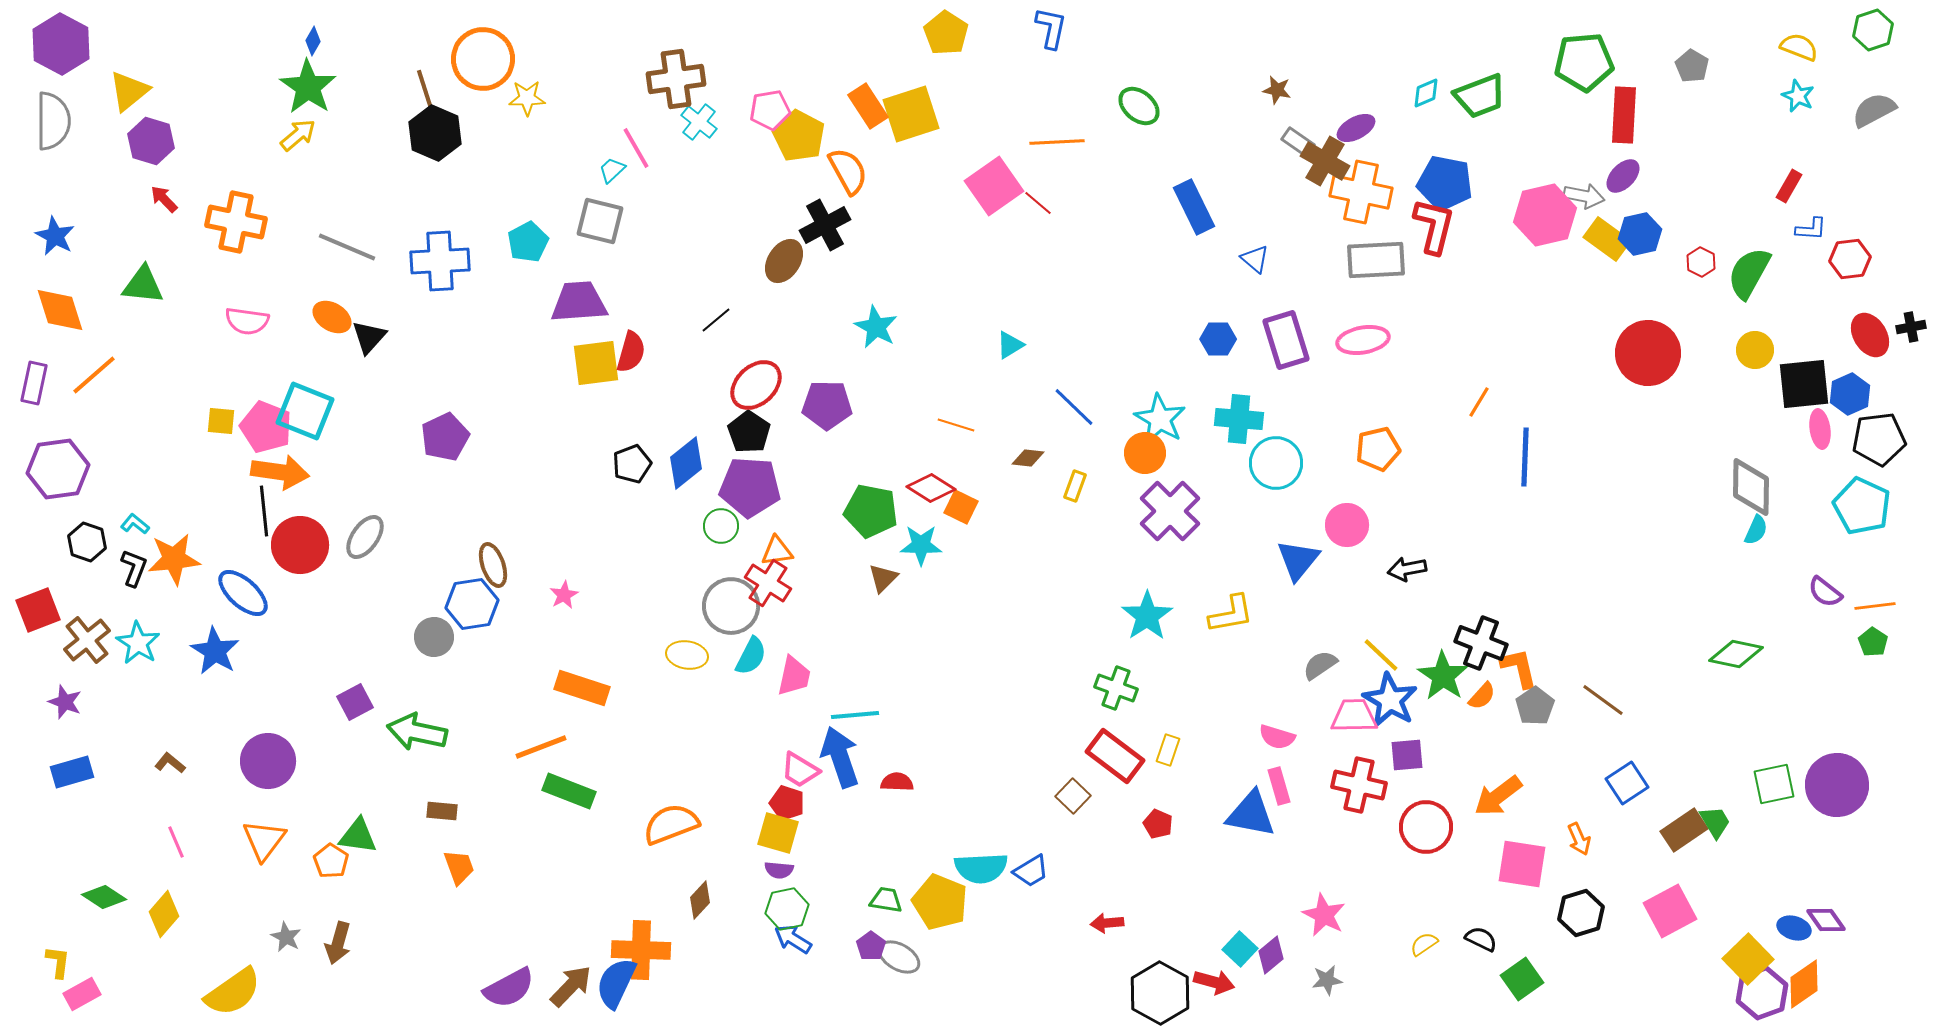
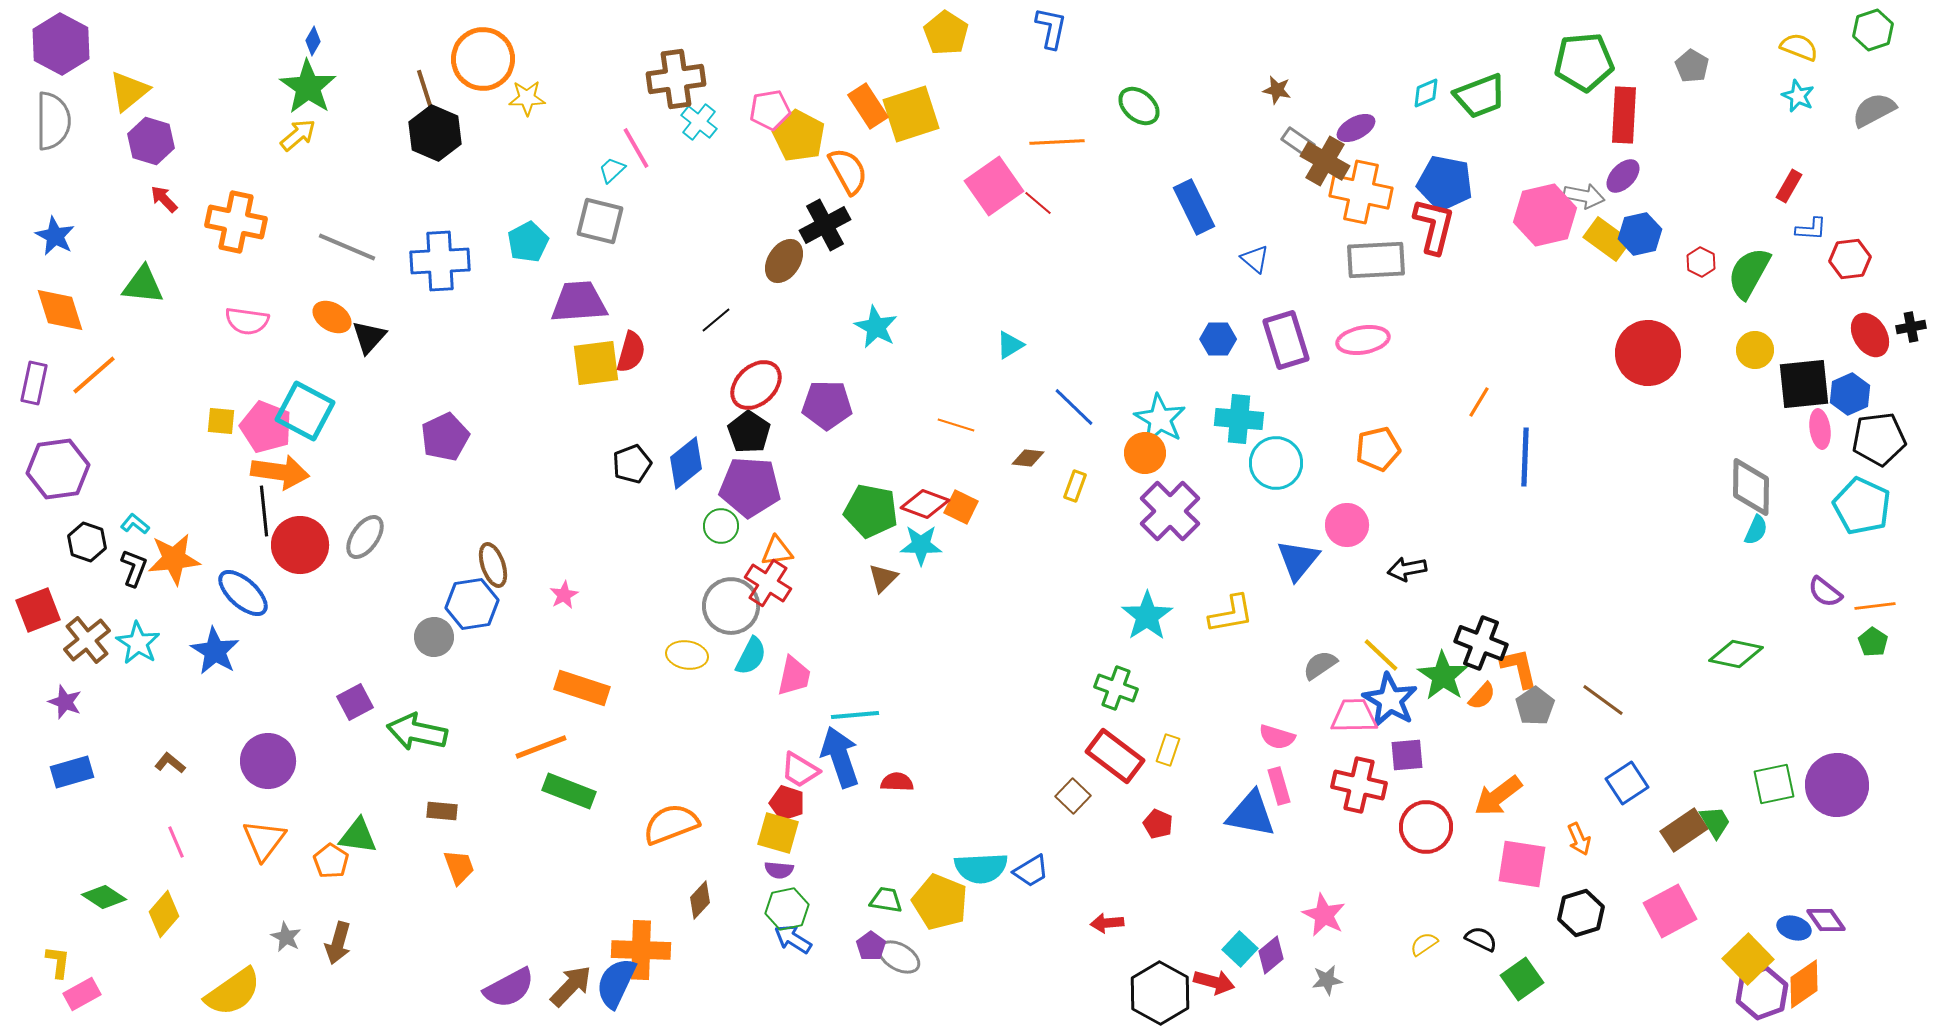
cyan square at (305, 411): rotated 6 degrees clockwise
red diamond at (931, 488): moved 6 px left, 16 px down; rotated 12 degrees counterclockwise
